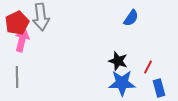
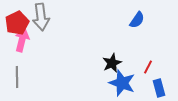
blue semicircle: moved 6 px right, 2 px down
black star: moved 6 px left, 2 px down; rotated 30 degrees clockwise
blue star: rotated 20 degrees clockwise
